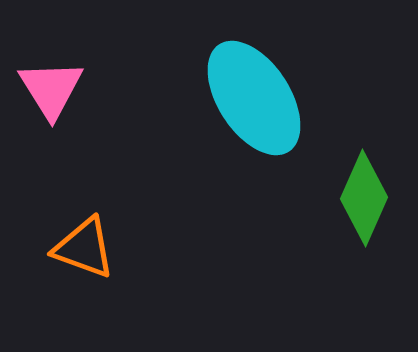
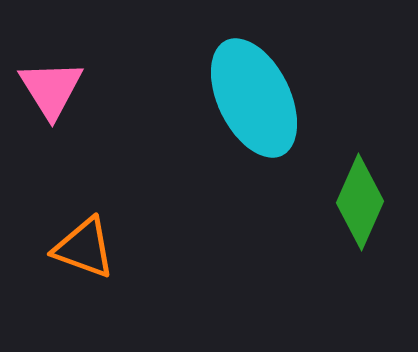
cyan ellipse: rotated 7 degrees clockwise
green diamond: moved 4 px left, 4 px down
